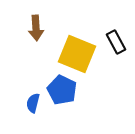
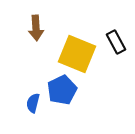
blue pentagon: rotated 20 degrees clockwise
